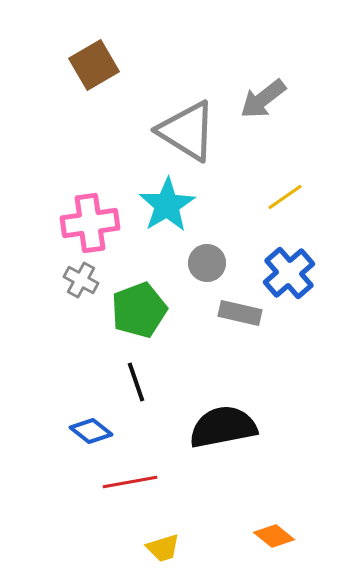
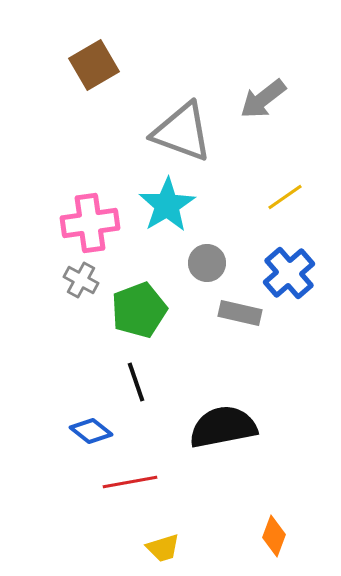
gray triangle: moved 5 px left, 1 px down; rotated 12 degrees counterclockwise
orange diamond: rotated 72 degrees clockwise
